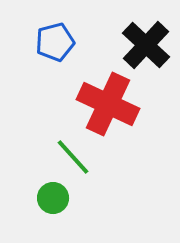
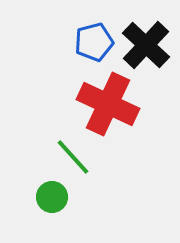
blue pentagon: moved 39 px right
green circle: moved 1 px left, 1 px up
